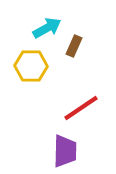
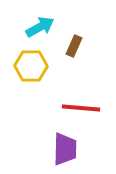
cyan arrow: moved 7 px left, 1 px up
red line: rotated 39 degrees clockwise
purple trapezoid: moved 2 px up
